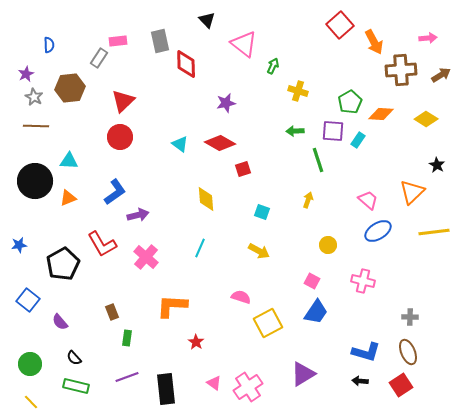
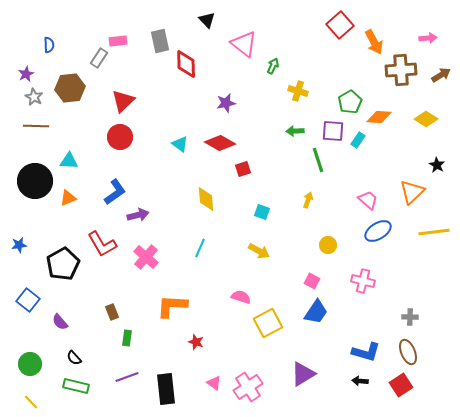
orange diamond at (381, 114): moved 2 px left, 3 px down
red star at (196, 342): rotated 14 degrees counterclockwise
